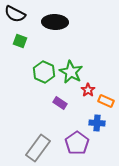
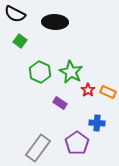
green square: rotated 16 degrees clockwise
green hexagon: moved 4 px left
orange rectangle: moved 2 px right, 9 px up
